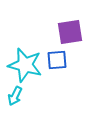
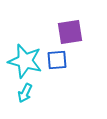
cyan star: moved 4 px up
cyan arrow: moved 10 px right, 3 px up
